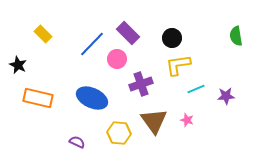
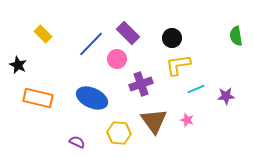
blue line: moved 1 px left
